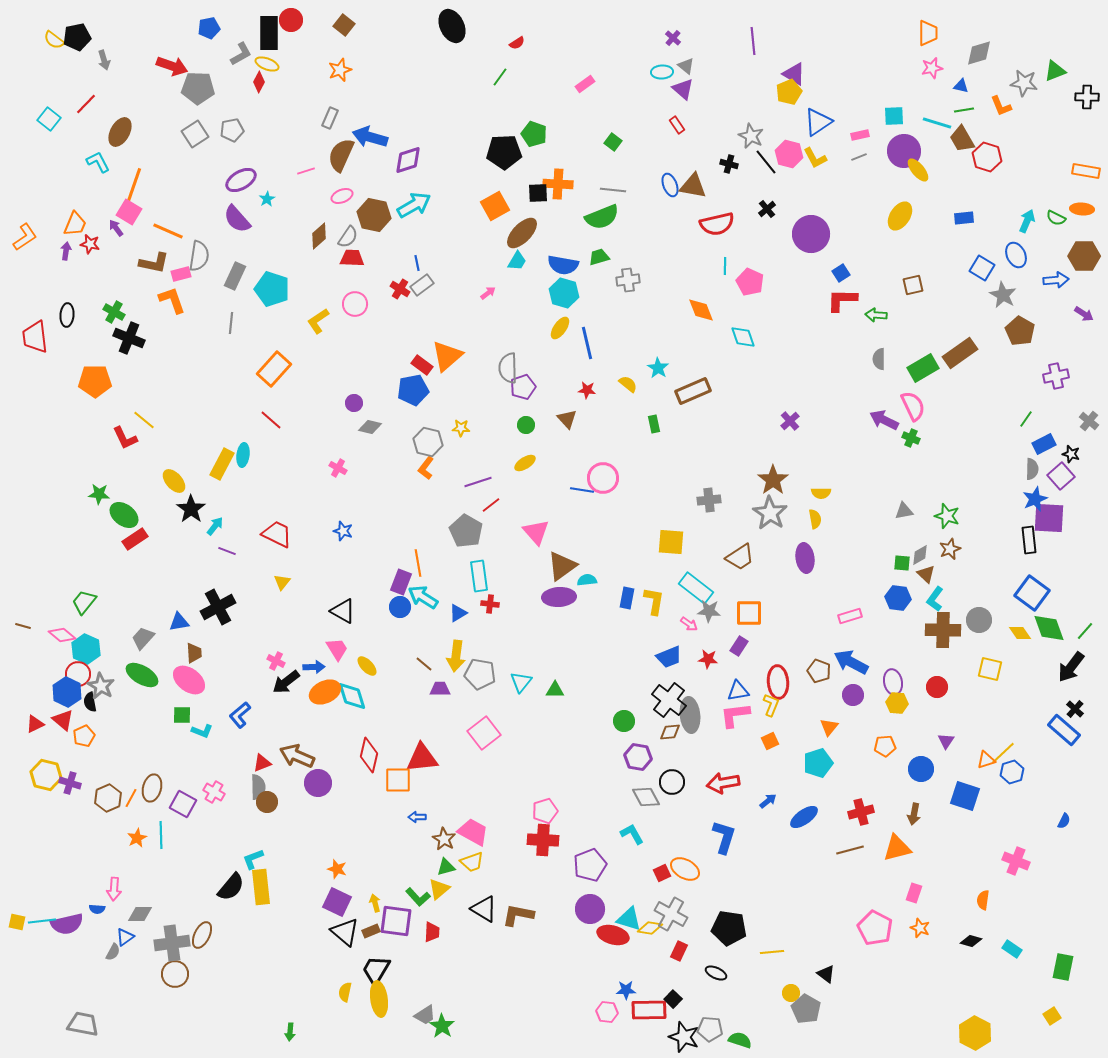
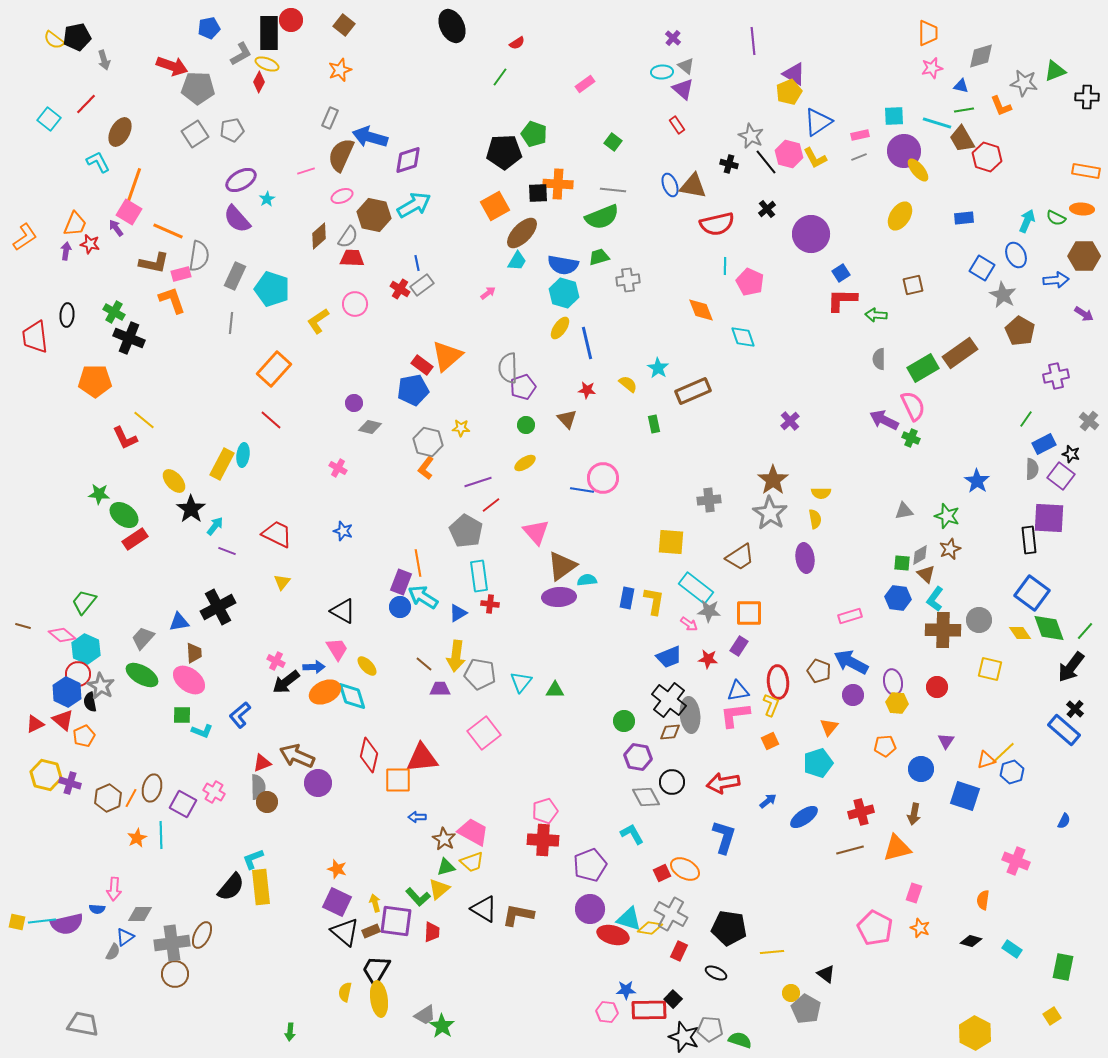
gray diamond at (979, 53): moved 2 px right, 3 px down
purple square at (1061, 476): rotated 12 degrees counterclockwise
blue star at (1035, 499): moved 58 px left, 18 px up; rotated 15 degrees counterclockwise
